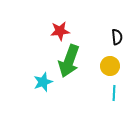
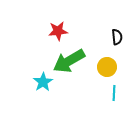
red star: moved 2 px left
green arrow: rotated 40 degrees clockwise
yellow circle: moved 3 px left, 1 px down
cyan star: rotated 12 degrees counterclockwise
